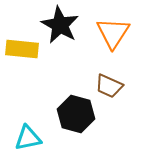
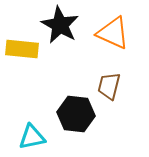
orange triangle: rotated 39 degrees counterclockwise
brown trapezoid: rotated 80 degrees clockwise
black hexagon: rotated 9 degrees counterclockwise
cyan triangle: moved 4 px right, 1 px up
